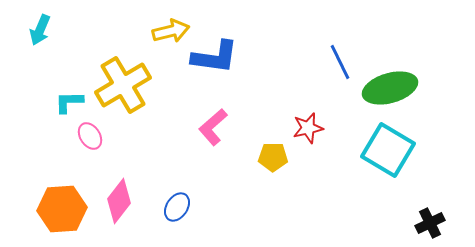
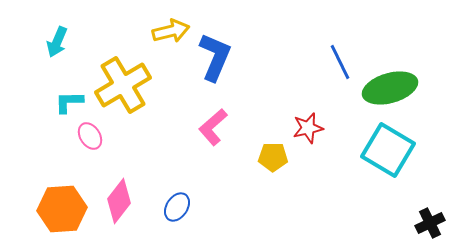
cyan arrow: moved 17 px right, 12 px down
blue L-shape: rotated 75 degrees counterclockwise
